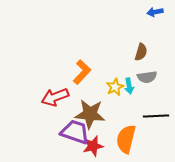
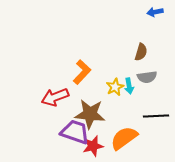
orange semicircle: moved 2 px left, 1 px up; rotated 40 degrees clockwise
